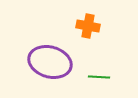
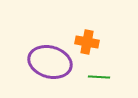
orange cross: moved 1 px left, 16 px down
